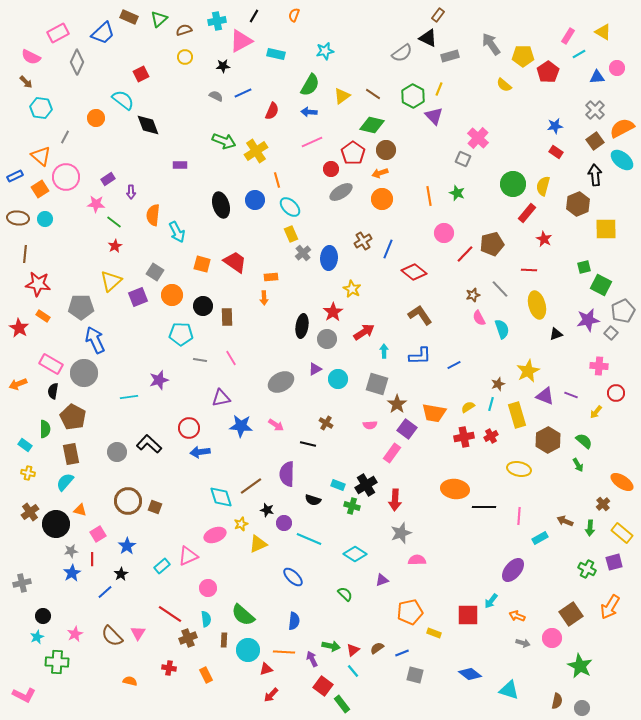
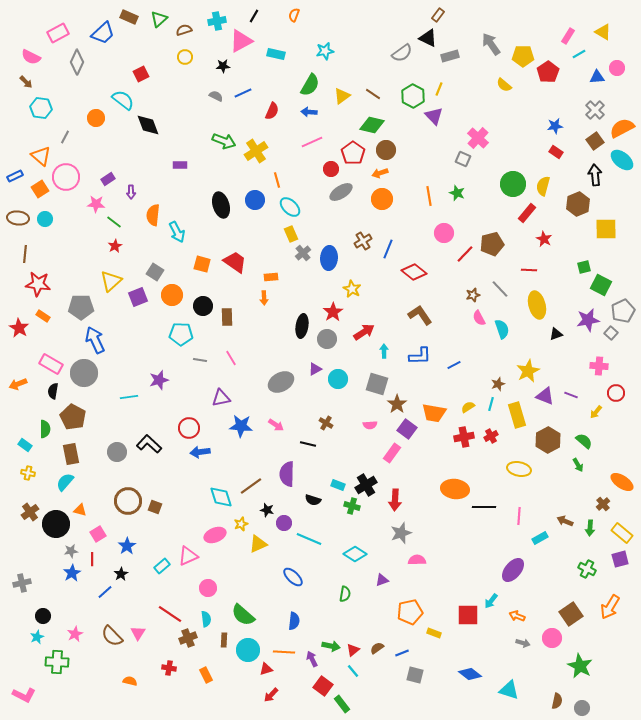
purple square at (614, 562): moved 6 px right, 3 px up
green semicircle at (345, 594): rotated 56 degrees clockwise
